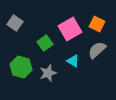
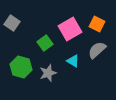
gray square: moved 3 px left
